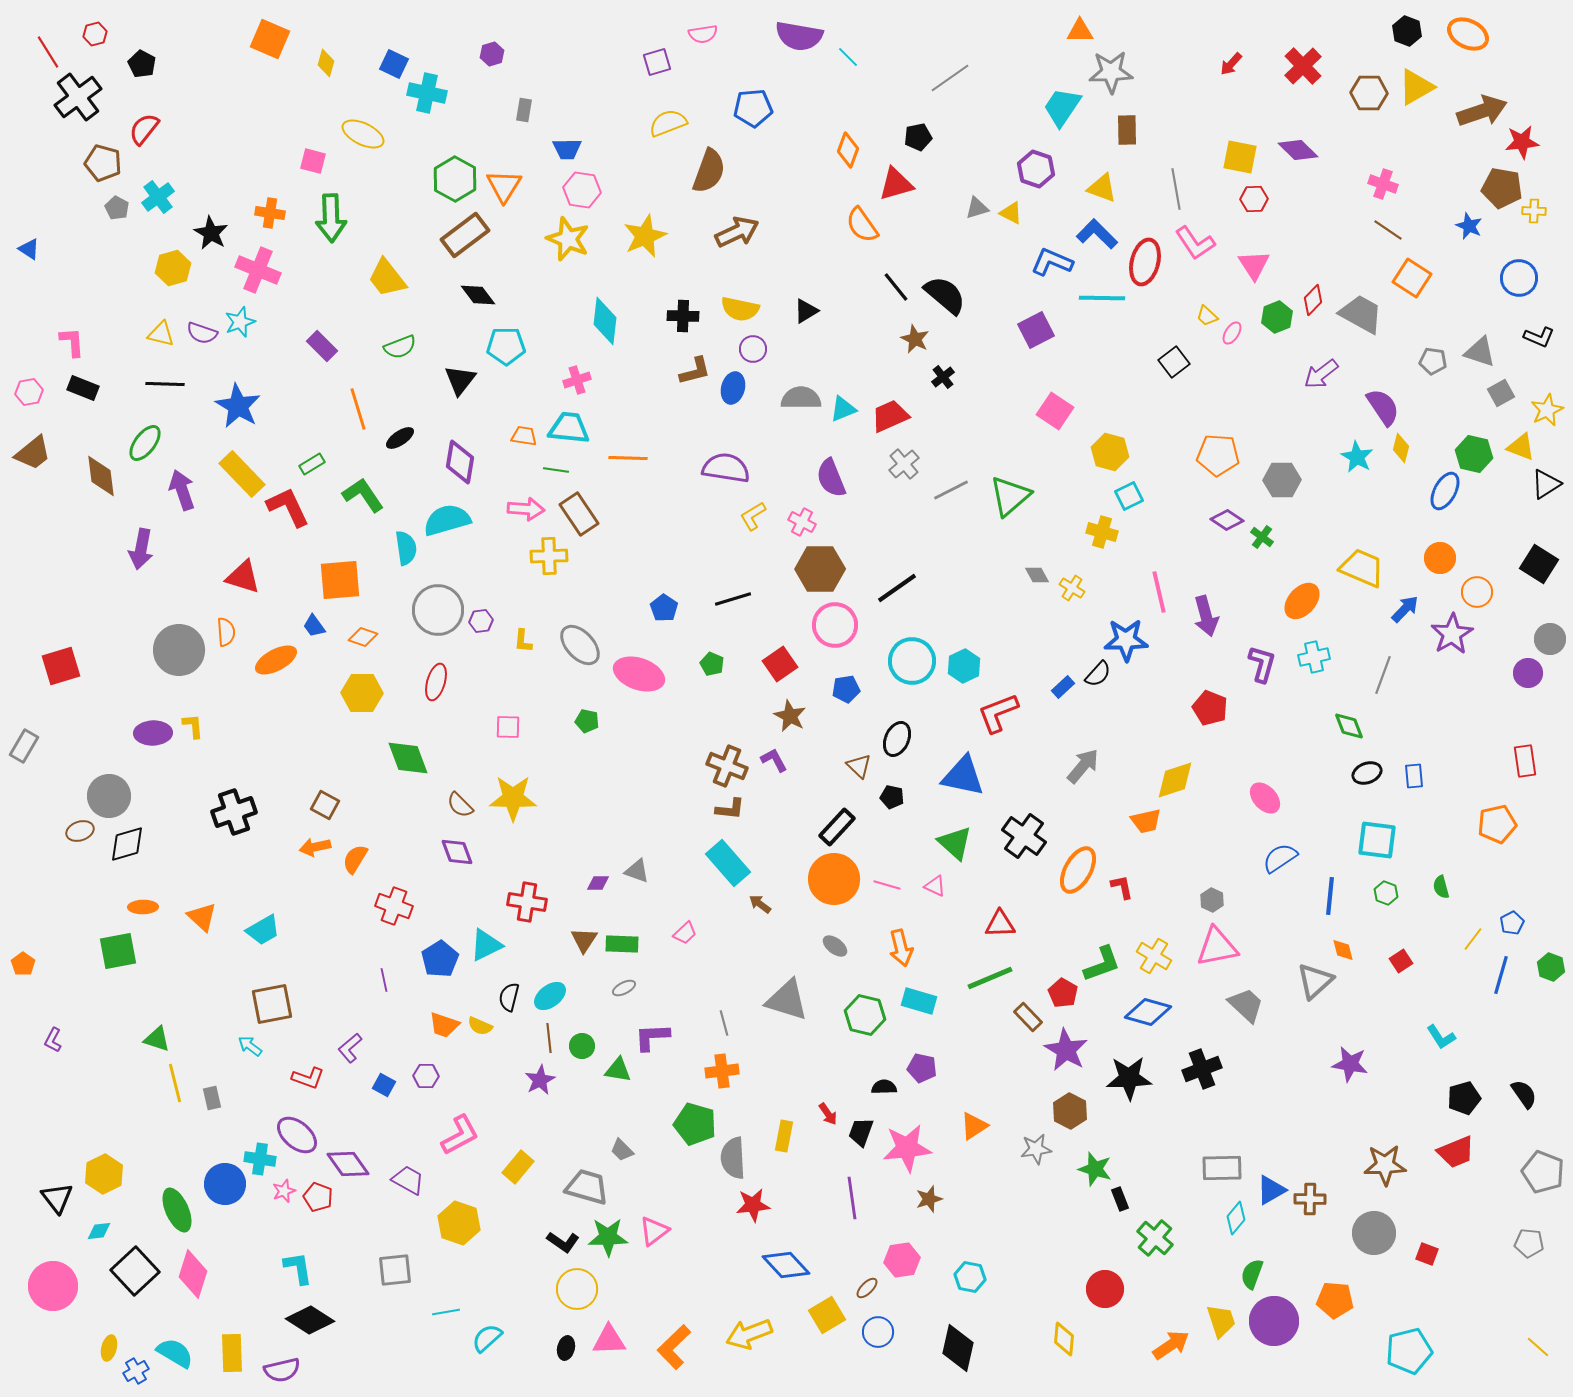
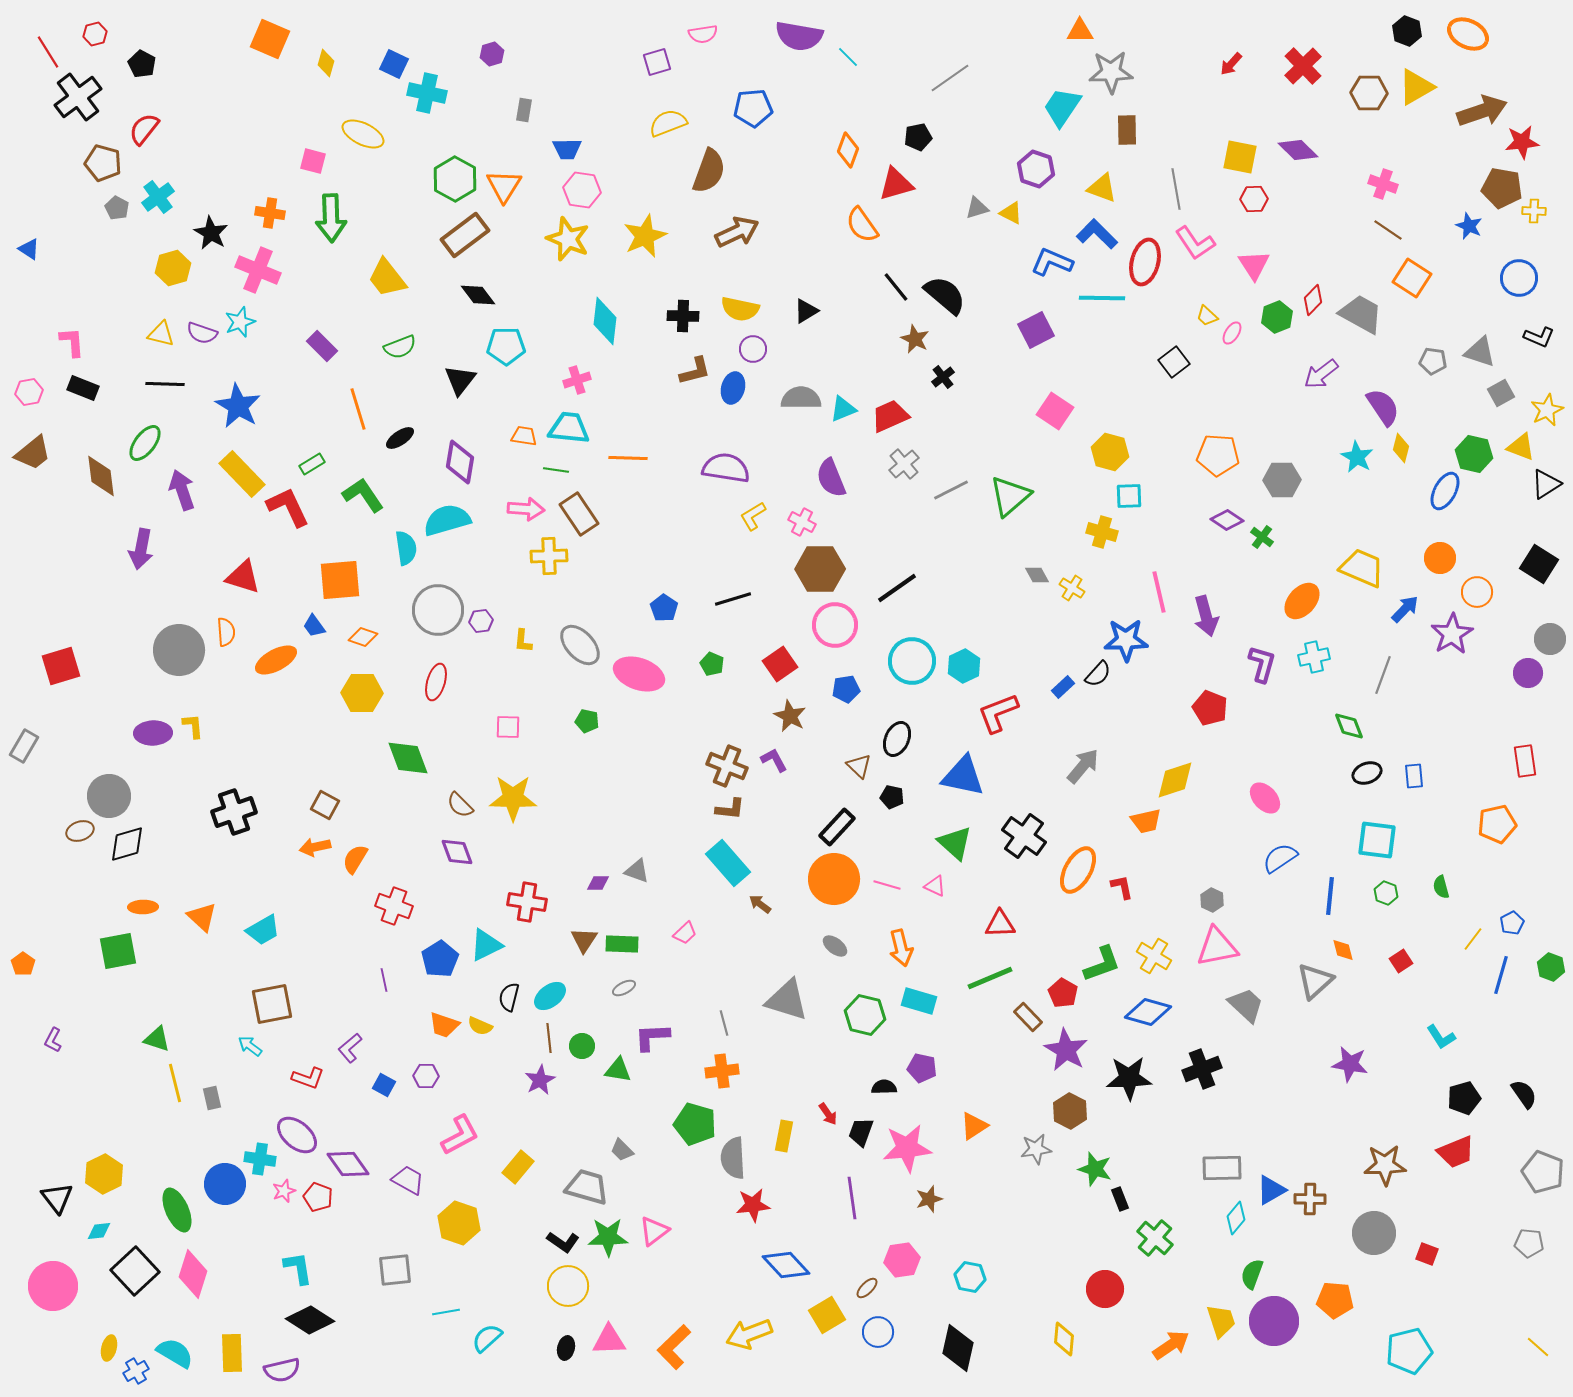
cyan square at (1129, 496): rotated 24 degrees clockwise
yellow circle at (577, 1289): moved 9 px left, 3 px up
